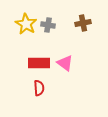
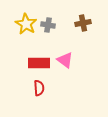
pink triangle: moved 3 px up
